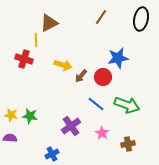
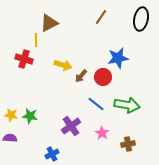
green arrow: rotated 10 degrees counterclockwise
